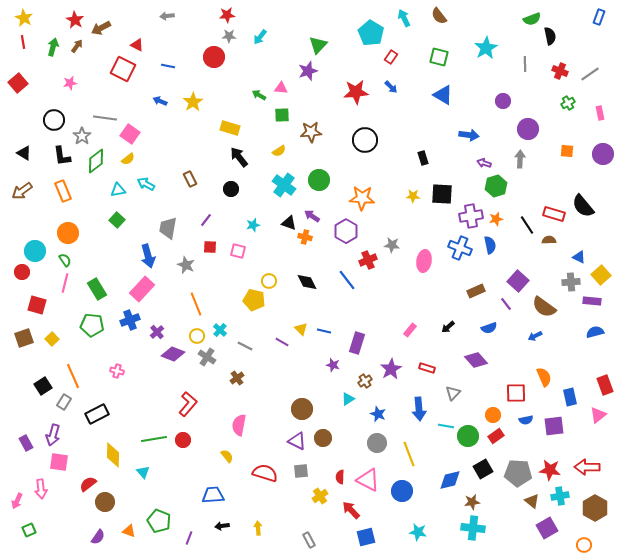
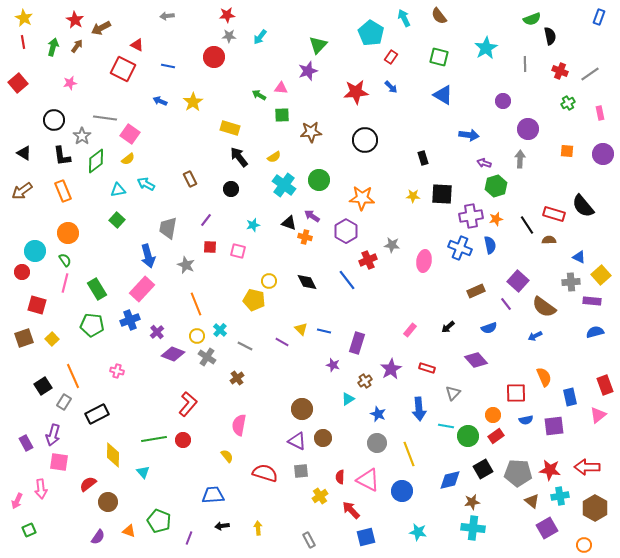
yellow semicircle at (279, 151): moved 5 px left, 6 px down
brown circle at (105, 502): moved 3 px right
